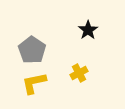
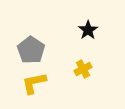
gray pentagon: moved 1 px left
yellow cross: moved 4 px right, 4 px up
